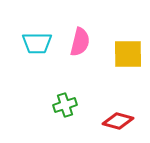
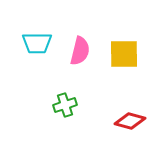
pink semicircle: moved 9 px down
yellow square: moved 4 px left
red diamond: moved 12 px right
